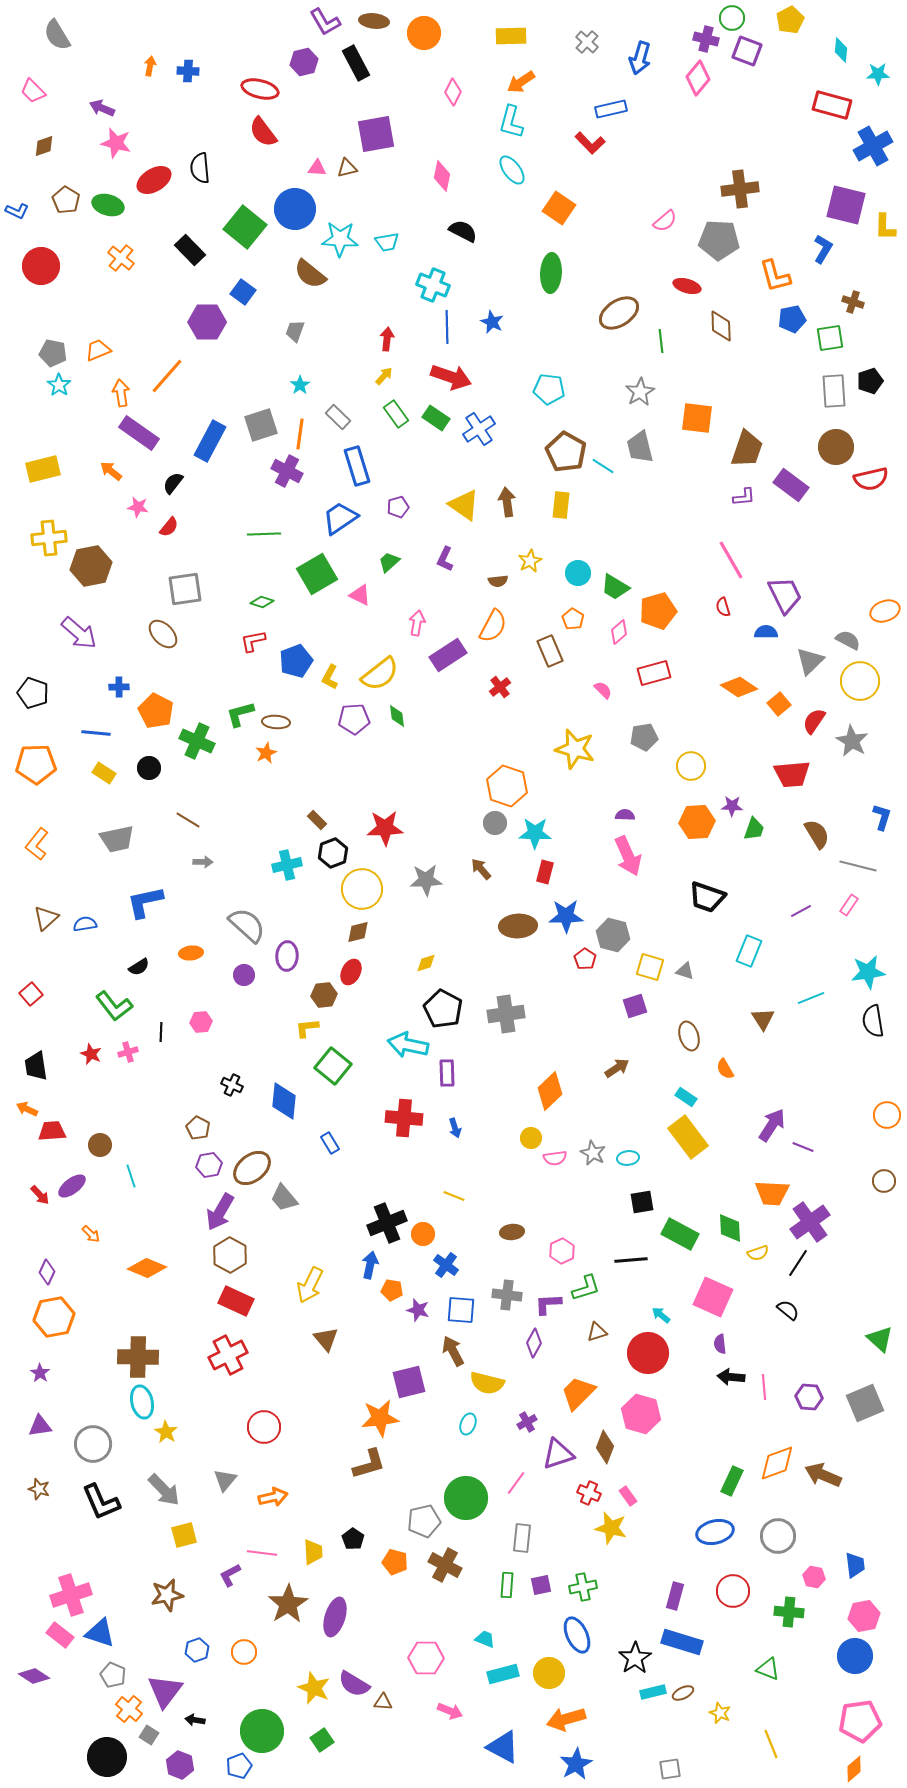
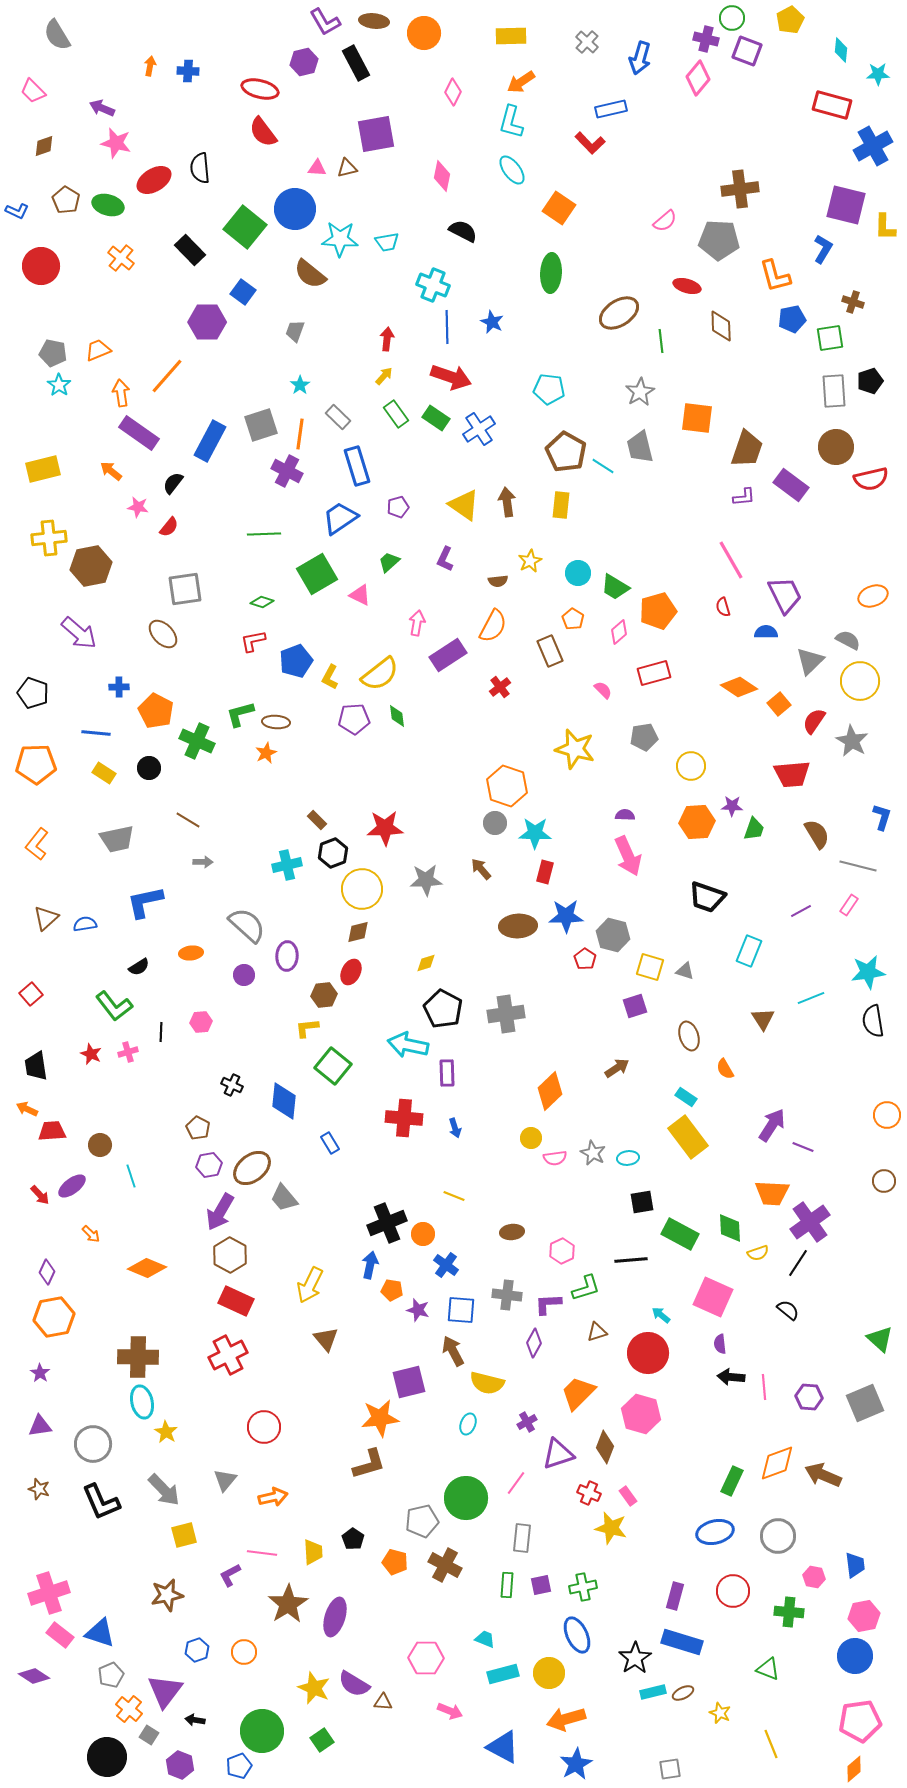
orange ellipse at (885, 611): moved 12 px left, 15 px up
gray pentagon at (424, 1521): moved 2 px left
pink cross at (71, 1595): moved 22 px left, 2 px up
gray pentagon at (113, 1675): moved 2 px left; rotated 25 degrees clockwise
